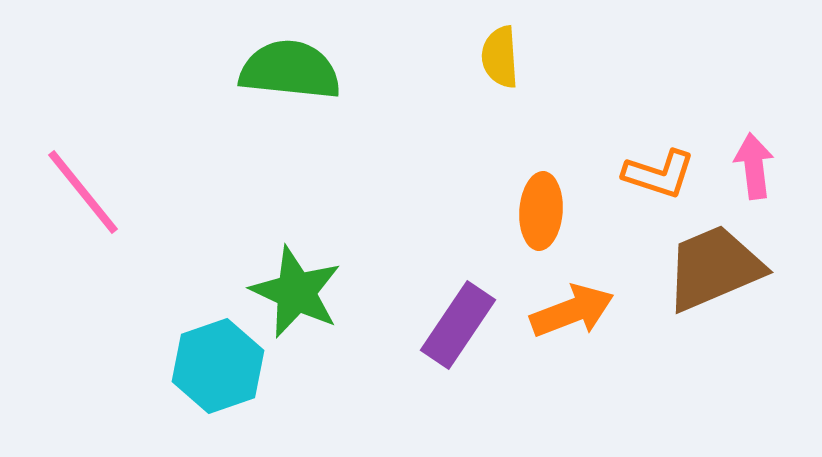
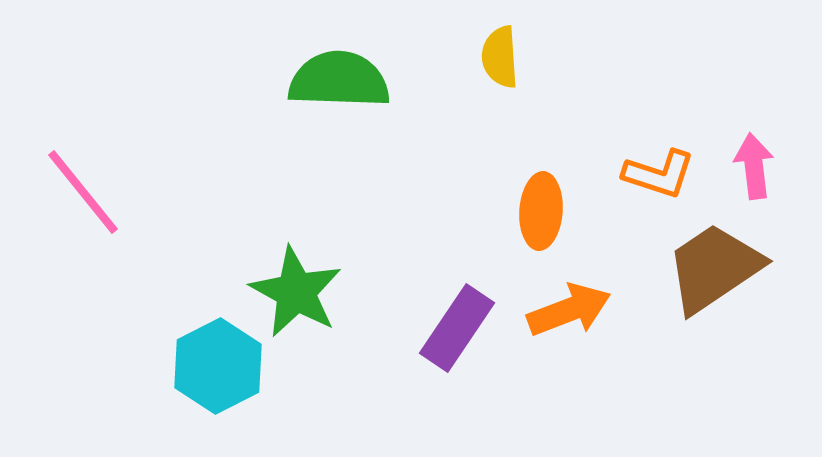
green semicircle: moved 49 px right, 10 px down; rotated 4 degrees counterclockwise
brown trapezoid: rotated 11 degrees counterclockwise
green star: rotated 4 degrees clockwise
orange arrow: moved 3 px left, 1 px up
purple rectangle: moved 1 px left, 3 px down
cyan hexagon: rotated 8 degrees counterclockwise
